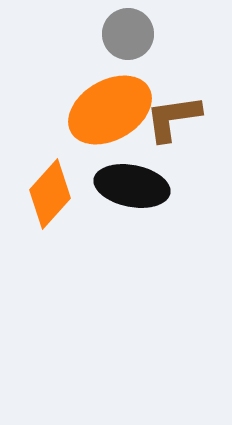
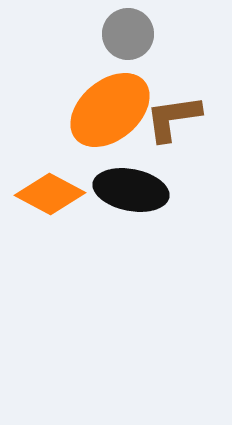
orange ellipse: rotated 10 degrees counterclockwise
black ellipse: moved 1 px left, 4 px down
orange diamond: rotated 76 degrees clockwise
